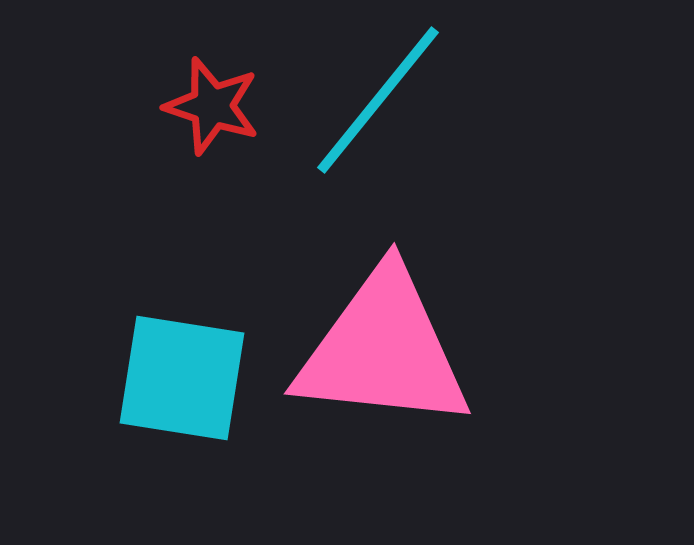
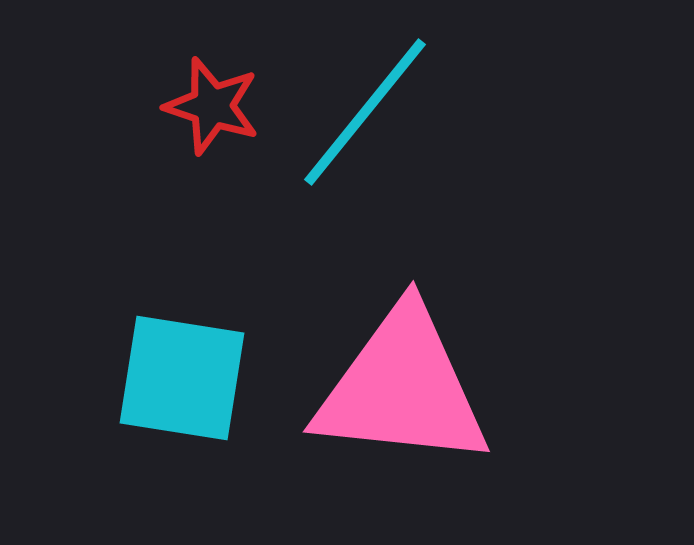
cyan line: moved 13 px left, 12 px down
pink triangle: moved 19 px right, 38 px down
